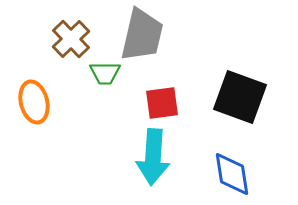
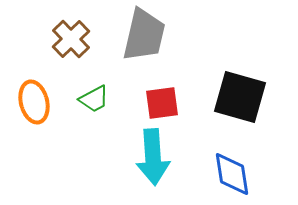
gray trapezoid: moved 2 px right
green trapezoid: moved 11 px left, 26 px down; rotated 28 degrees counterclockwise
black square: rotated 4 degrees counterclockwise
cyan arrow: rotated 8 degrees counterclockwise
